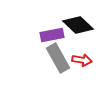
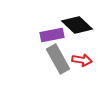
black diamond: moved 1 px left
gray rectangle: moved 1 px down
